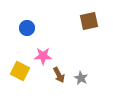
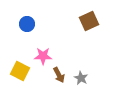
brown square: rotated 12 degrees counterclockwise
blue circle: moved 4 px up
